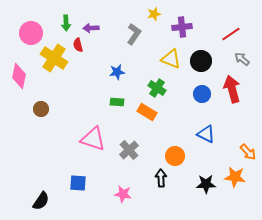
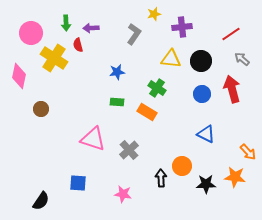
yellow triangle: rotated 15 degrees counterclockwise
orange circle: moved 7 px right, 10 px down
